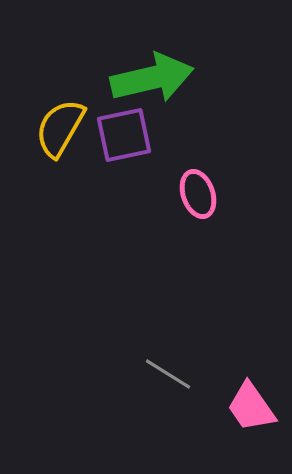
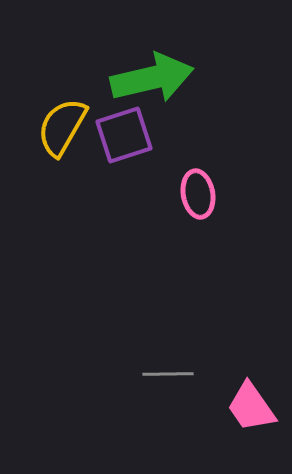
yellow semicircle: moved 2 px right, 1 px up
purple square: rotated 6 degrees counterclockwise
pink ellipse: rotated 9 degrees clockwise
gray line: rotated 33 degrees counterclockwise
